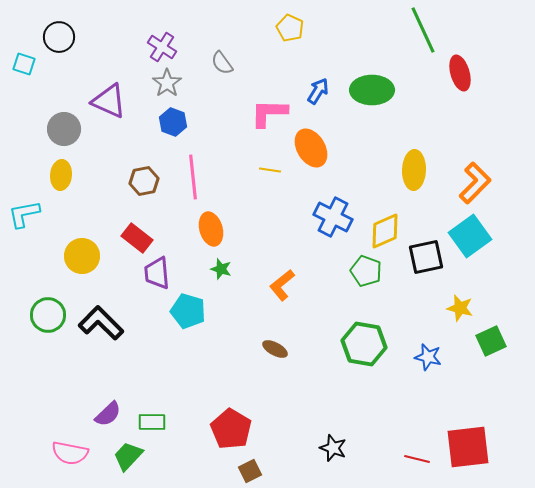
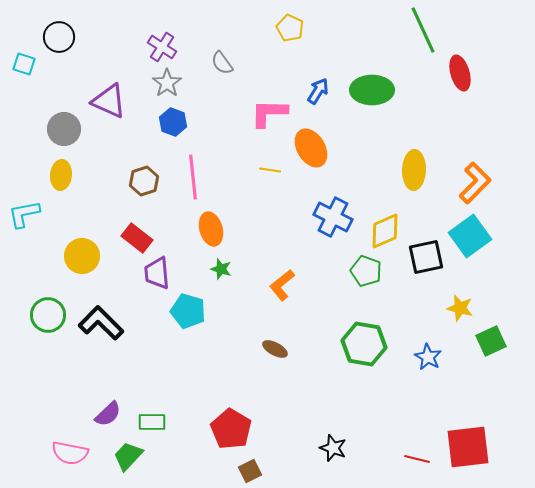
brown hexagon at (144, 181): rotated 8 degrees counterclockwise
blue star at (428, 357): rotated 16 degrees clockwise
